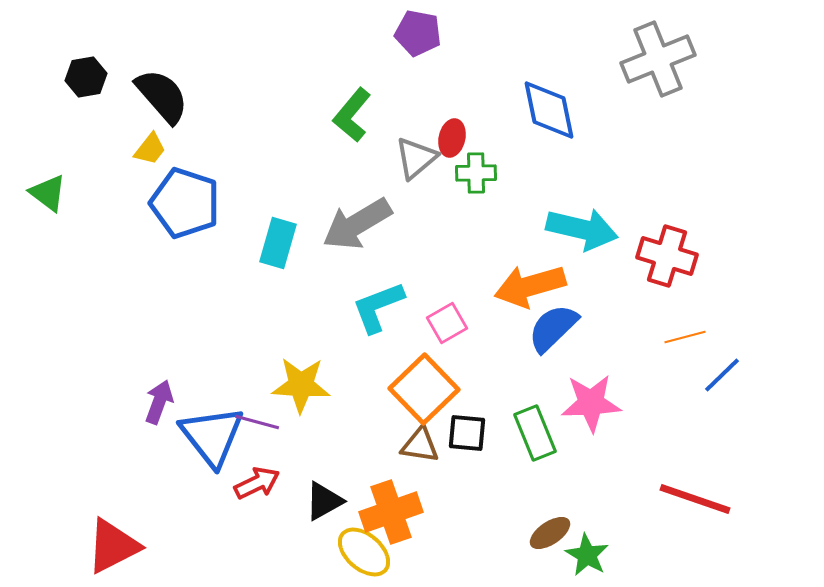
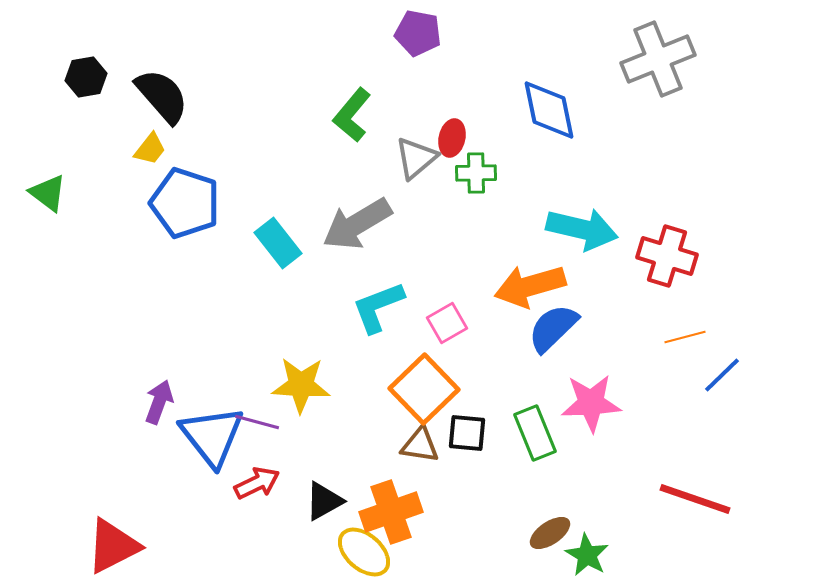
cyan rectangle: rotated 54 degrees counterclockwise
